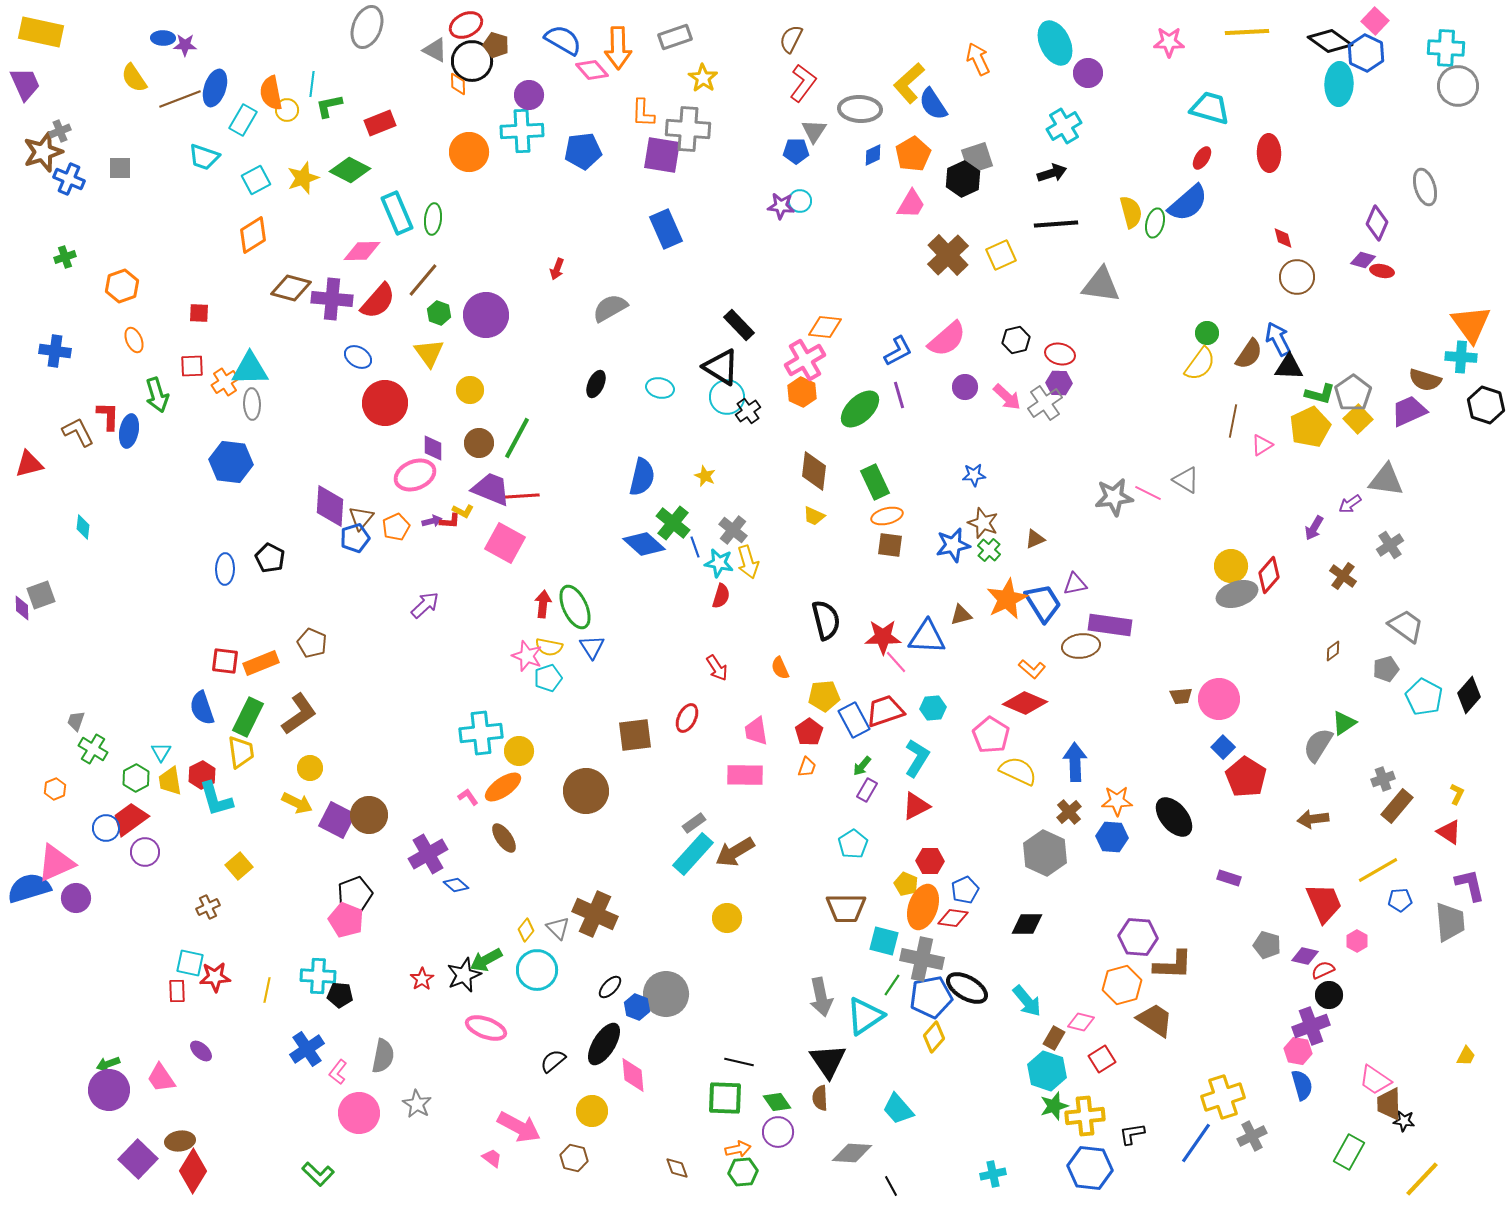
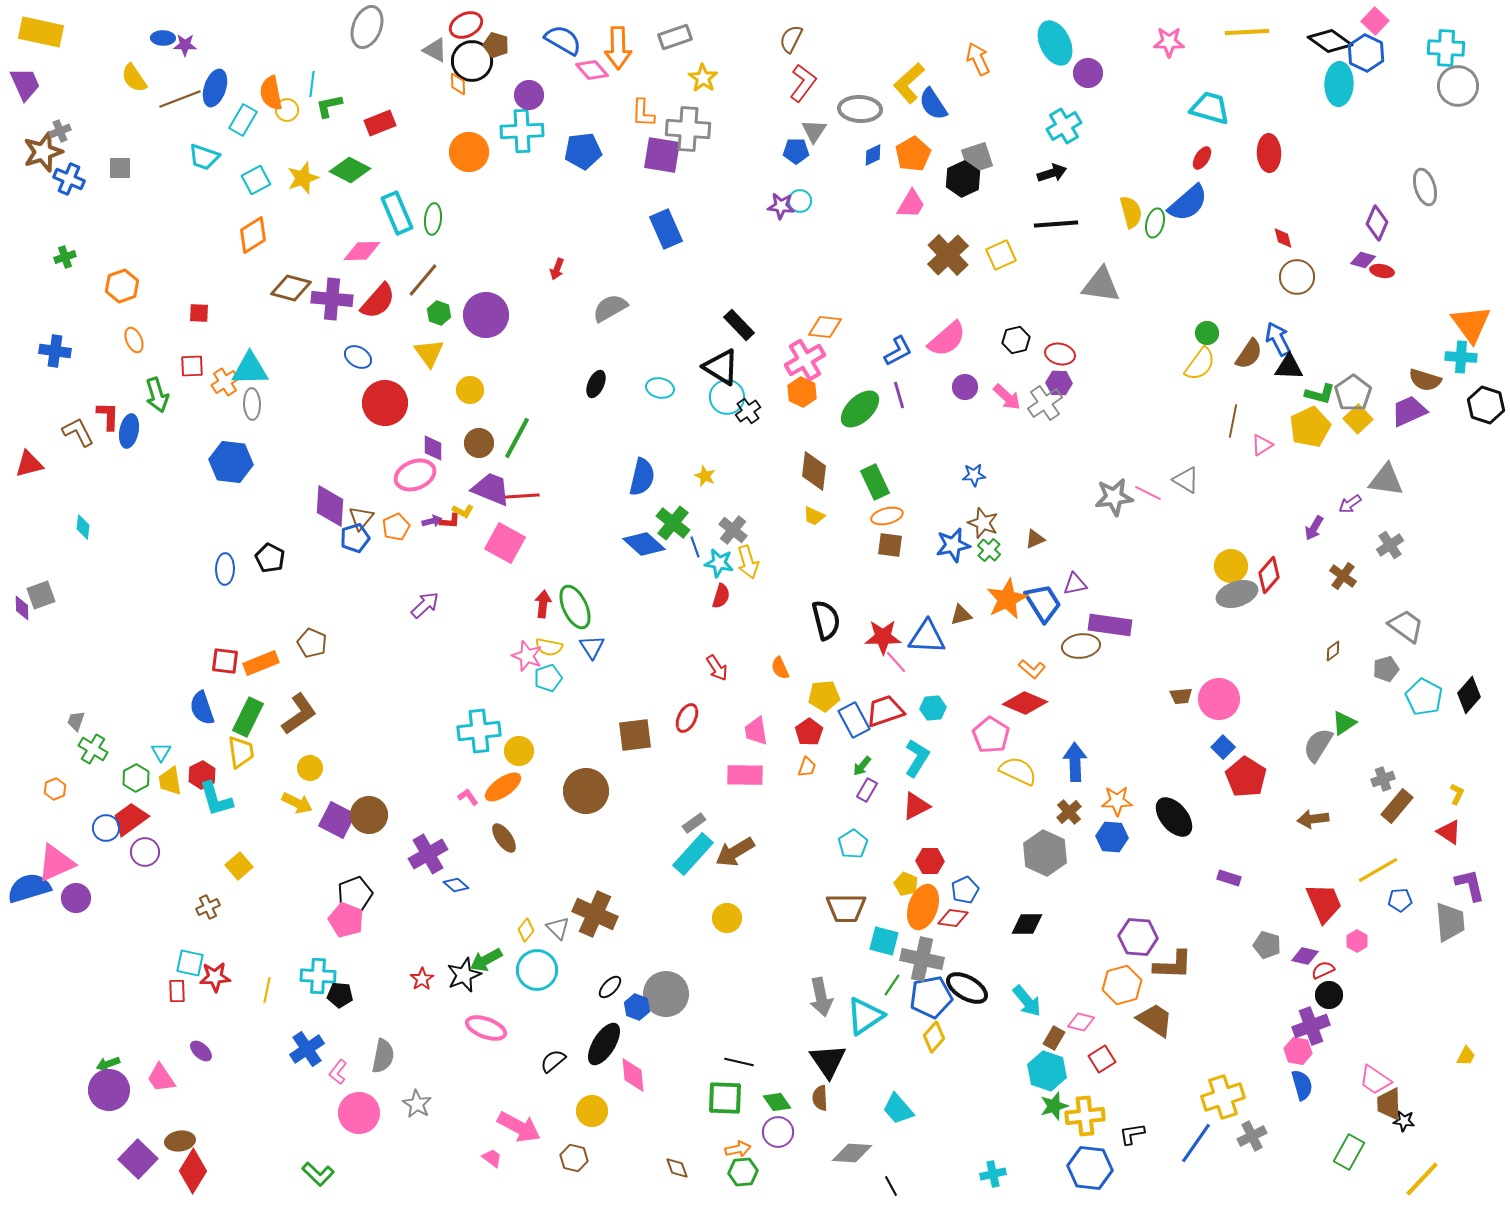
cyan cross at (481, 733): moved 2 px left, 2 px up
